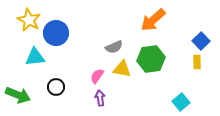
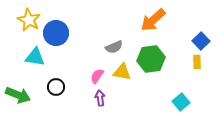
cyan triangle: rotated 15 degrees clockwise
yellow triangle: moved 3 px down
